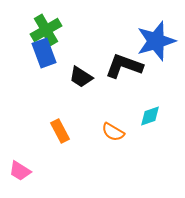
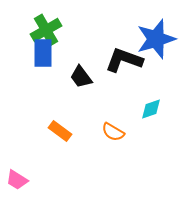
blue star: moved 2 px up
blue rectangle: moved 1 px left; rotated 20 degrees clockwise
black L-shape: moved 6 px up
black trapezoid: rotated 20 degrees clockwise
cyan diamond: moved 1 px right, 7 px up
orange rectangle: rotated 25 degrees counterclockwise
pink trapezoid: moved 3 px left, 9 px down
